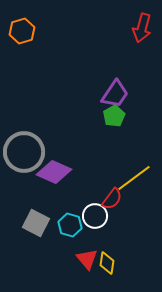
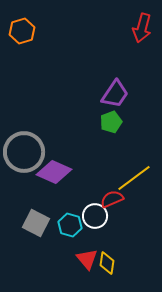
green pentagon: moved 3 px left, 6 px down; rotated 10 degrees clockwise
red semicircle: rotated 150 degrees counterclockwise
